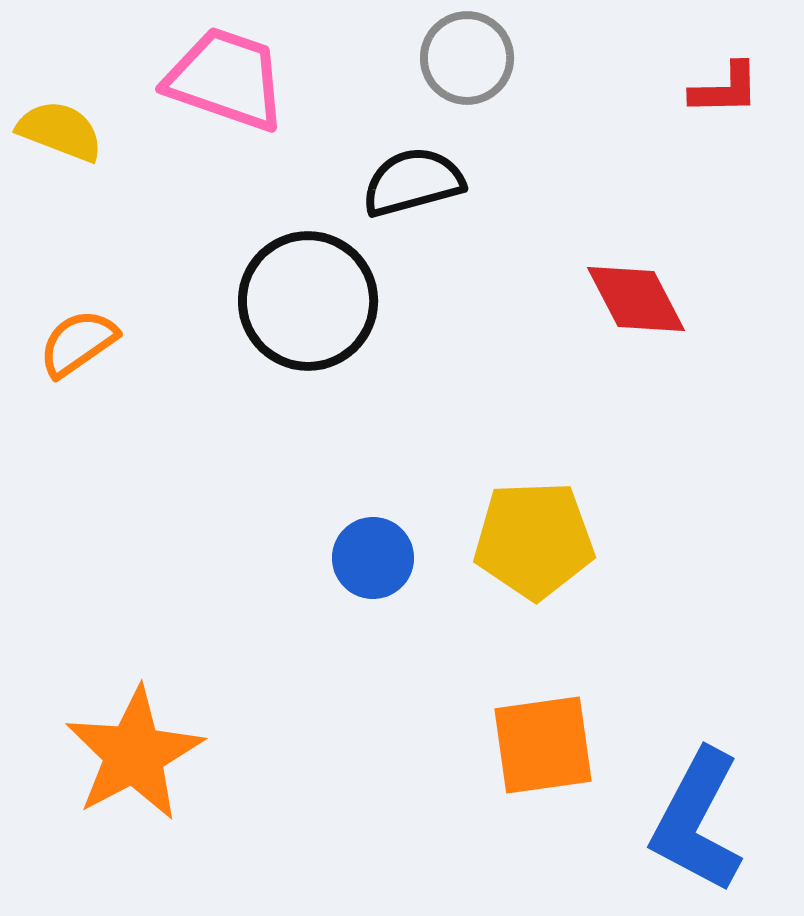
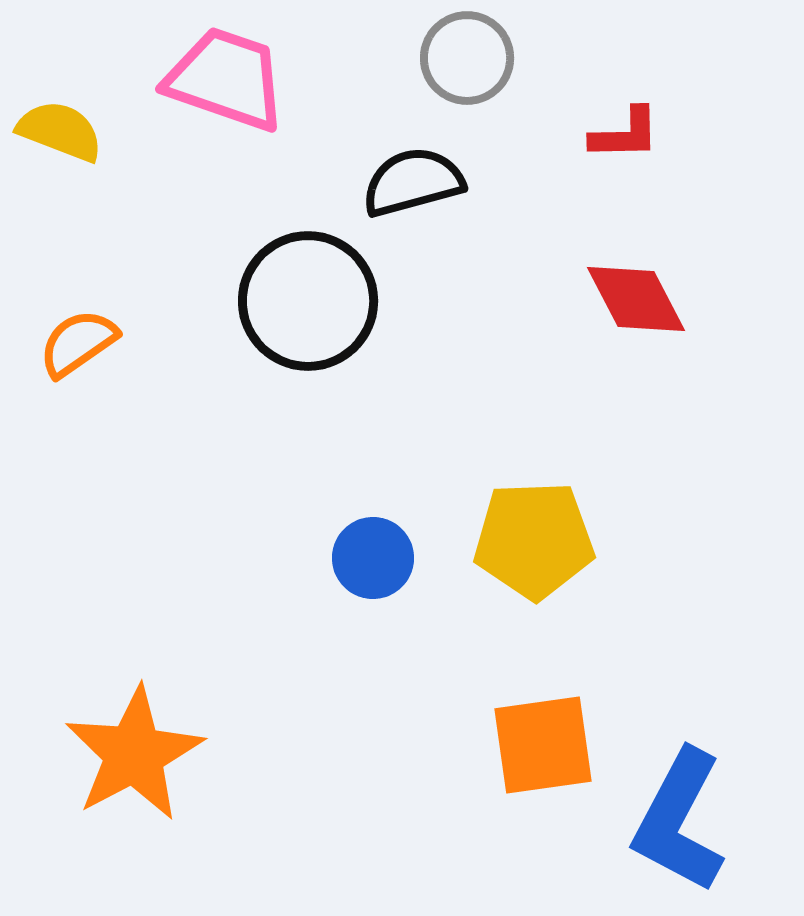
red L-shape: moved 100 px left, 45 px down
blue L-shape: moved 18 px left
